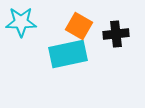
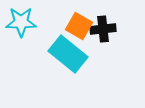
black cross: moved 13 px left, 5 px up
cyan rectangle: rotated 51 degrees clockwise
